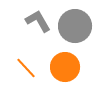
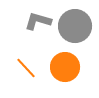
gray L-shape: rotated 44 degrees counterclockwise
